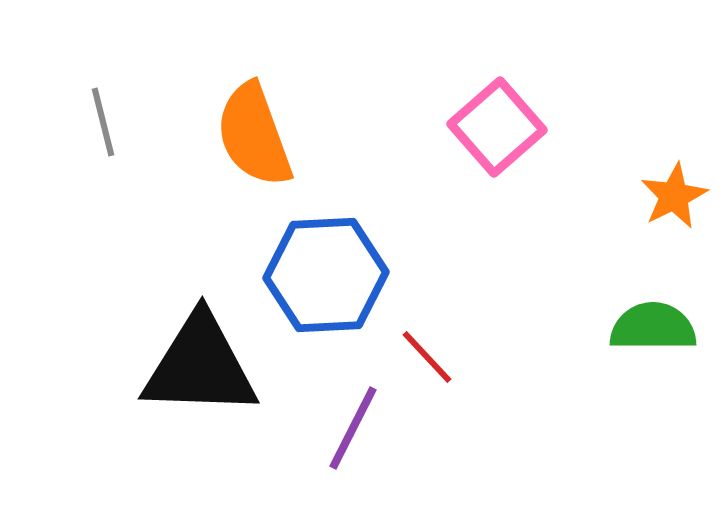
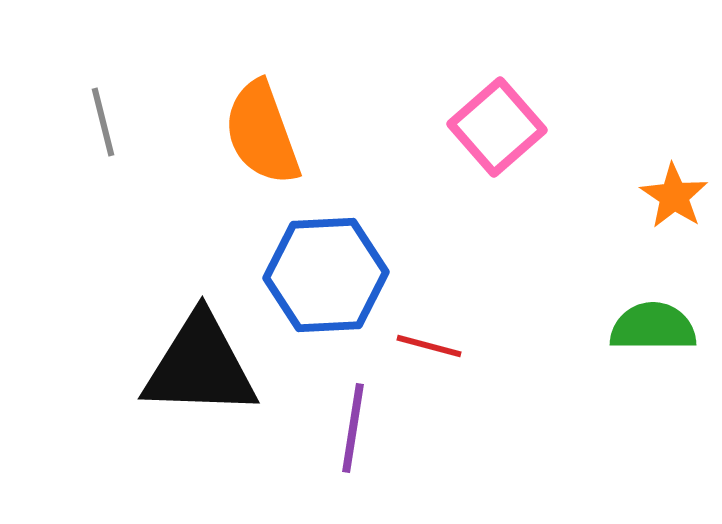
orange semicircle: moved 8 px right, 2 px up
orange star: rotated 12 degrees counterclockwise
red line: moved 2 px right, 11 px up; rotated 32 degrees counterclockwise
purple line: rotated 18 degrees counterclockwise
